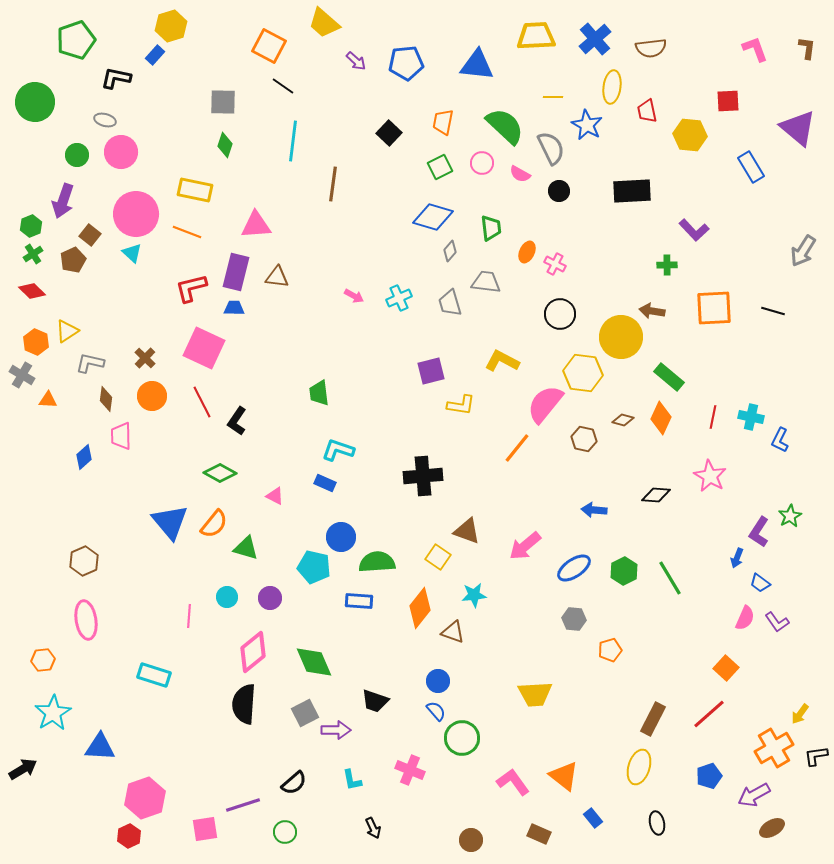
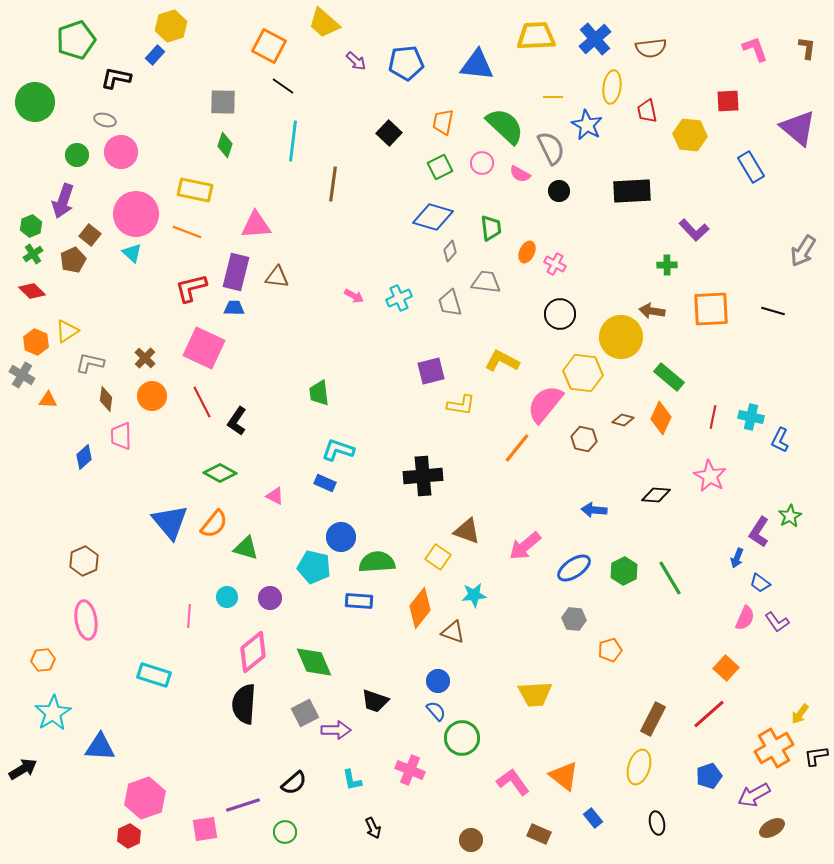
orange square at (714, 308): moved 3 px left, 1 px down
